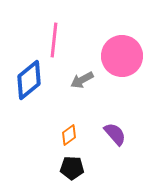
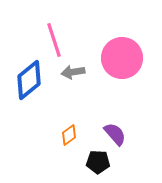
pink line: rotated 24 degrees counterclockwise
pink circle: moved 2 px down
gray arrow: moved 9 px left, 8 px up; rotated 20 degrees clockwise
black pentagon: moved 26 px right, 6 px up
